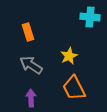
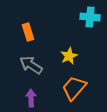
orange trapezoid: rotated 68 degrees clockwise
